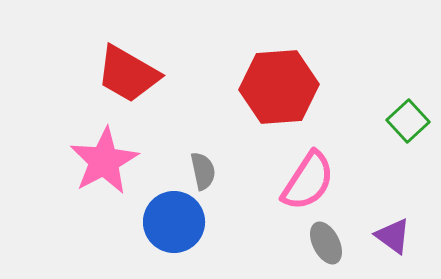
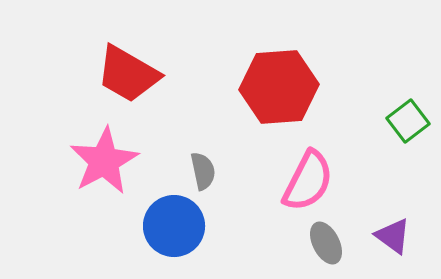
green square: rotated 6 degrees clockwise
pink semicircle: rotated 6 degrees counterclockwise
blue circle: moved 4 px down
